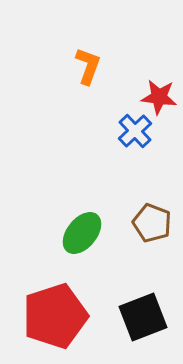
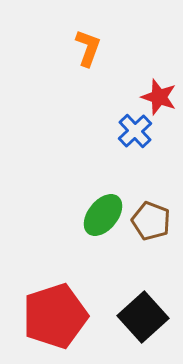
orange L-shape: moved 18 px up
red star: rotated 12 degrees clockwise
brown pentagon: moved 1 px left, 2 px up
green ellipse: moved 21 px right, 18 px up
black square: rotated 21 degrees counterclockwise
